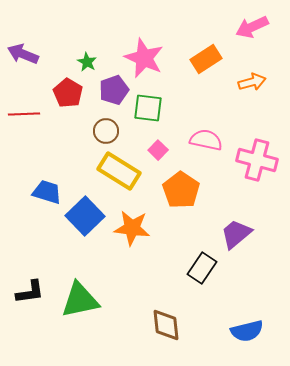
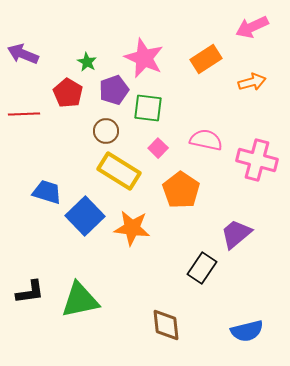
pink square: moved 2 px up
